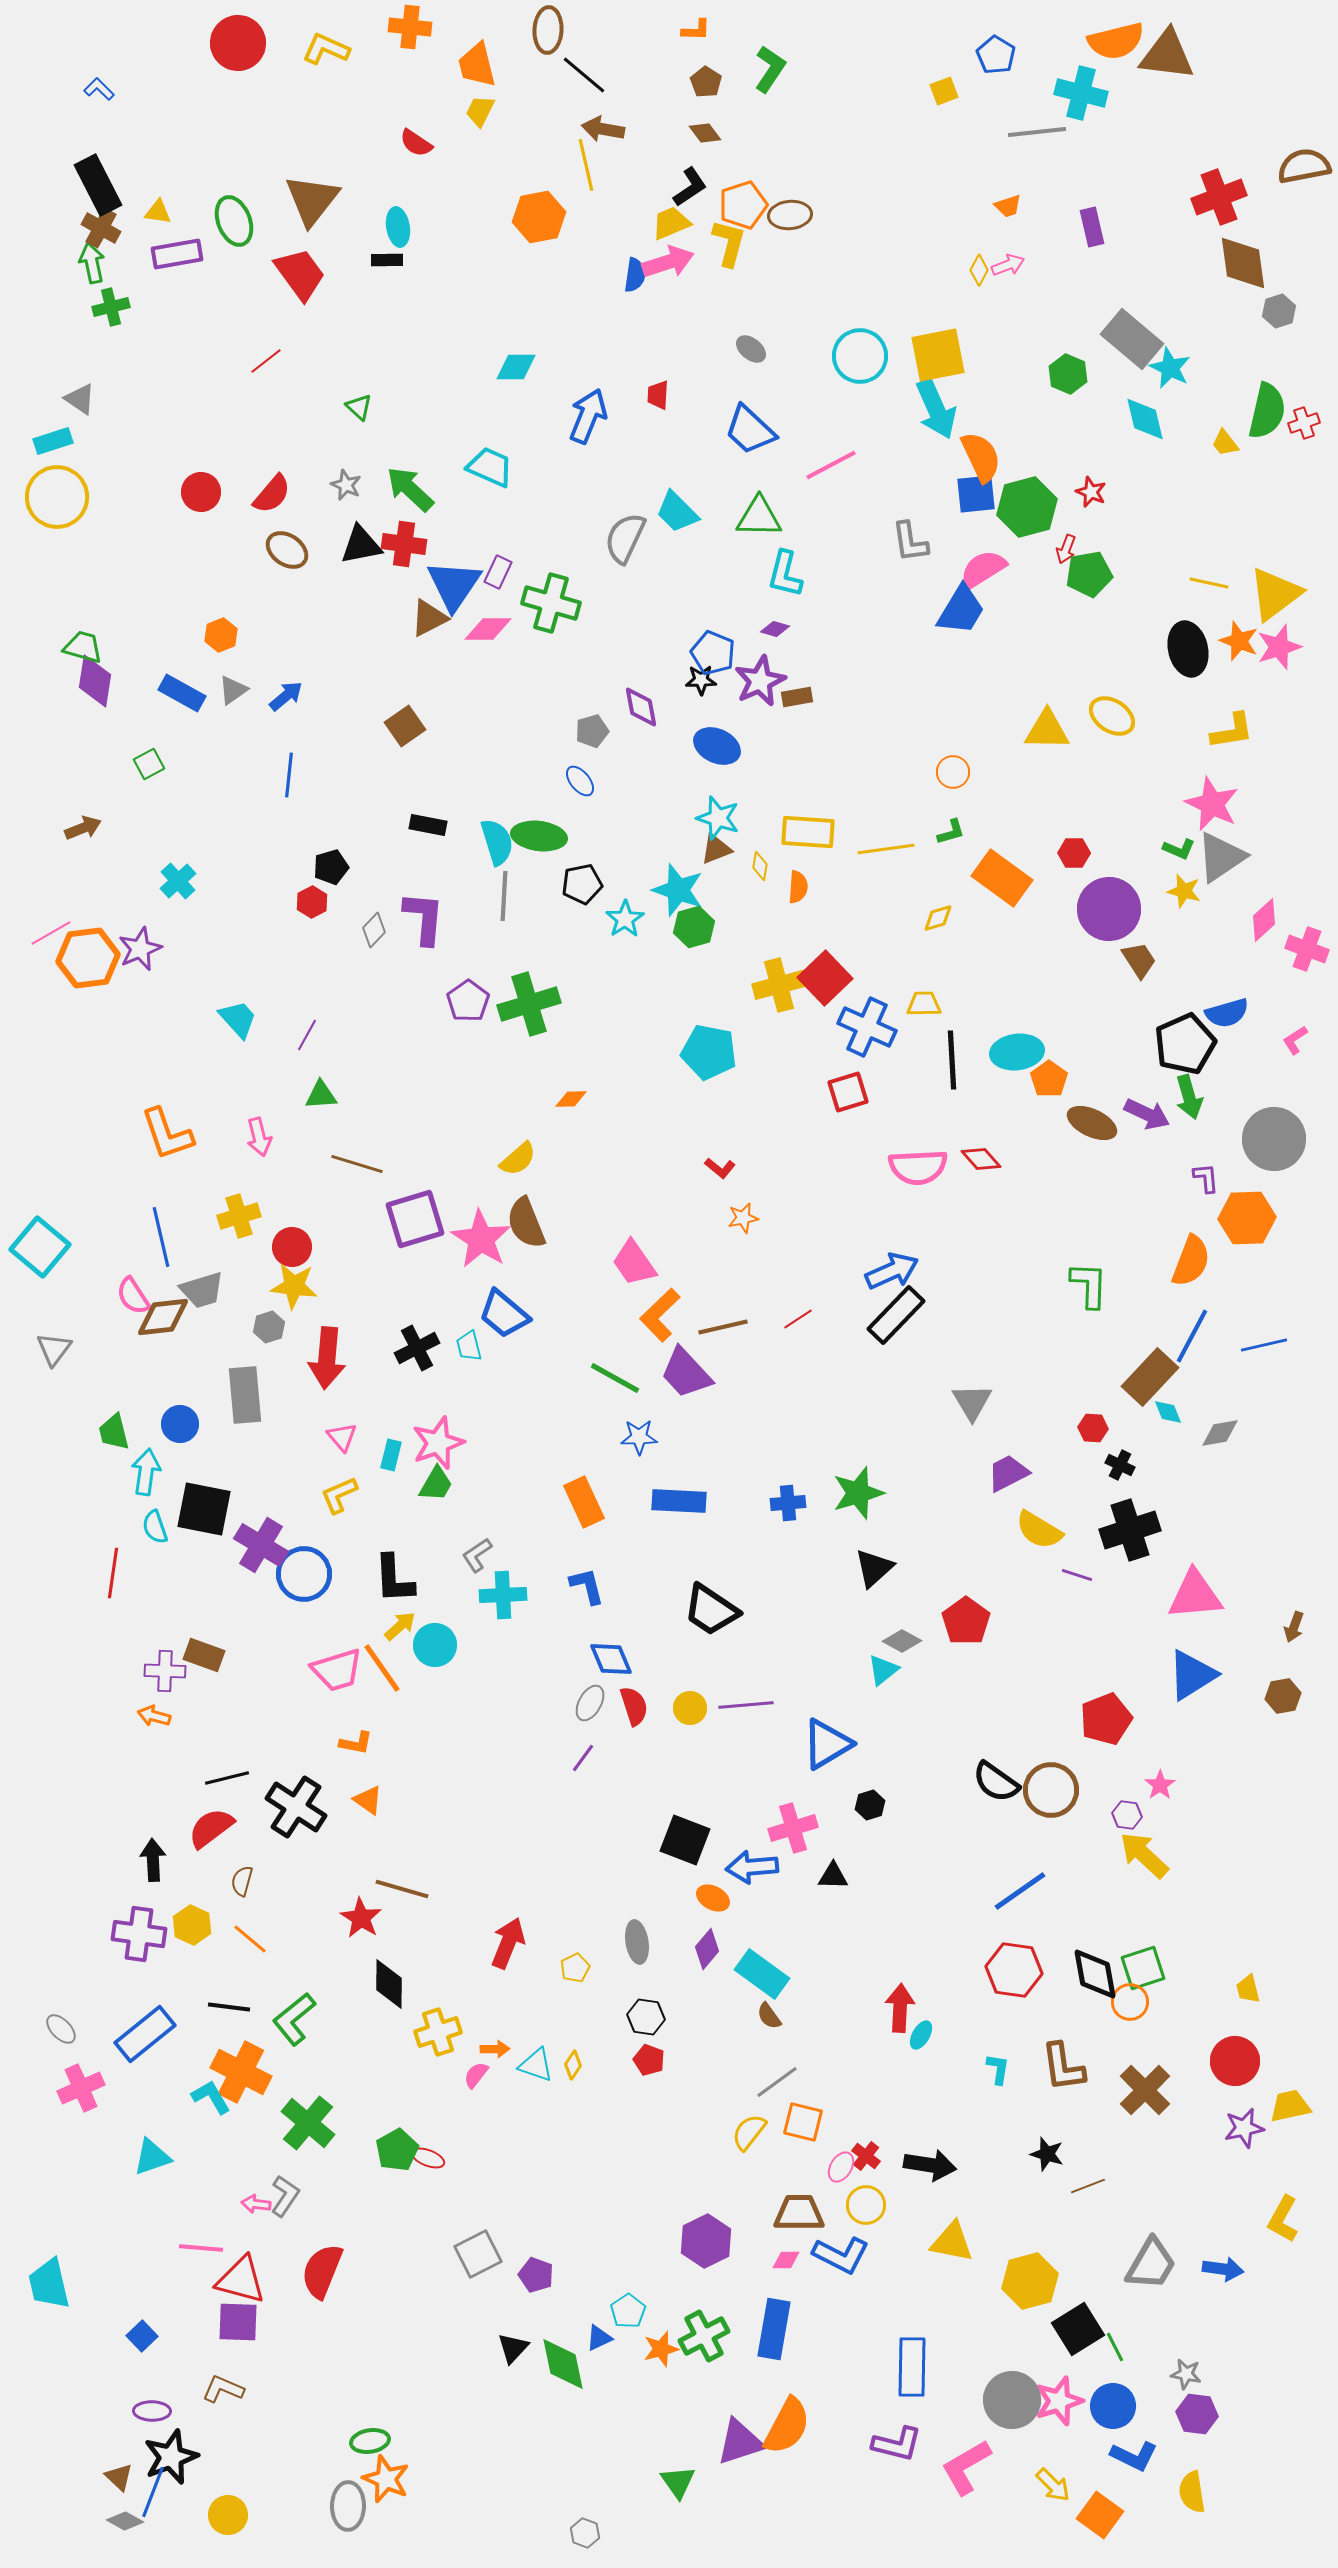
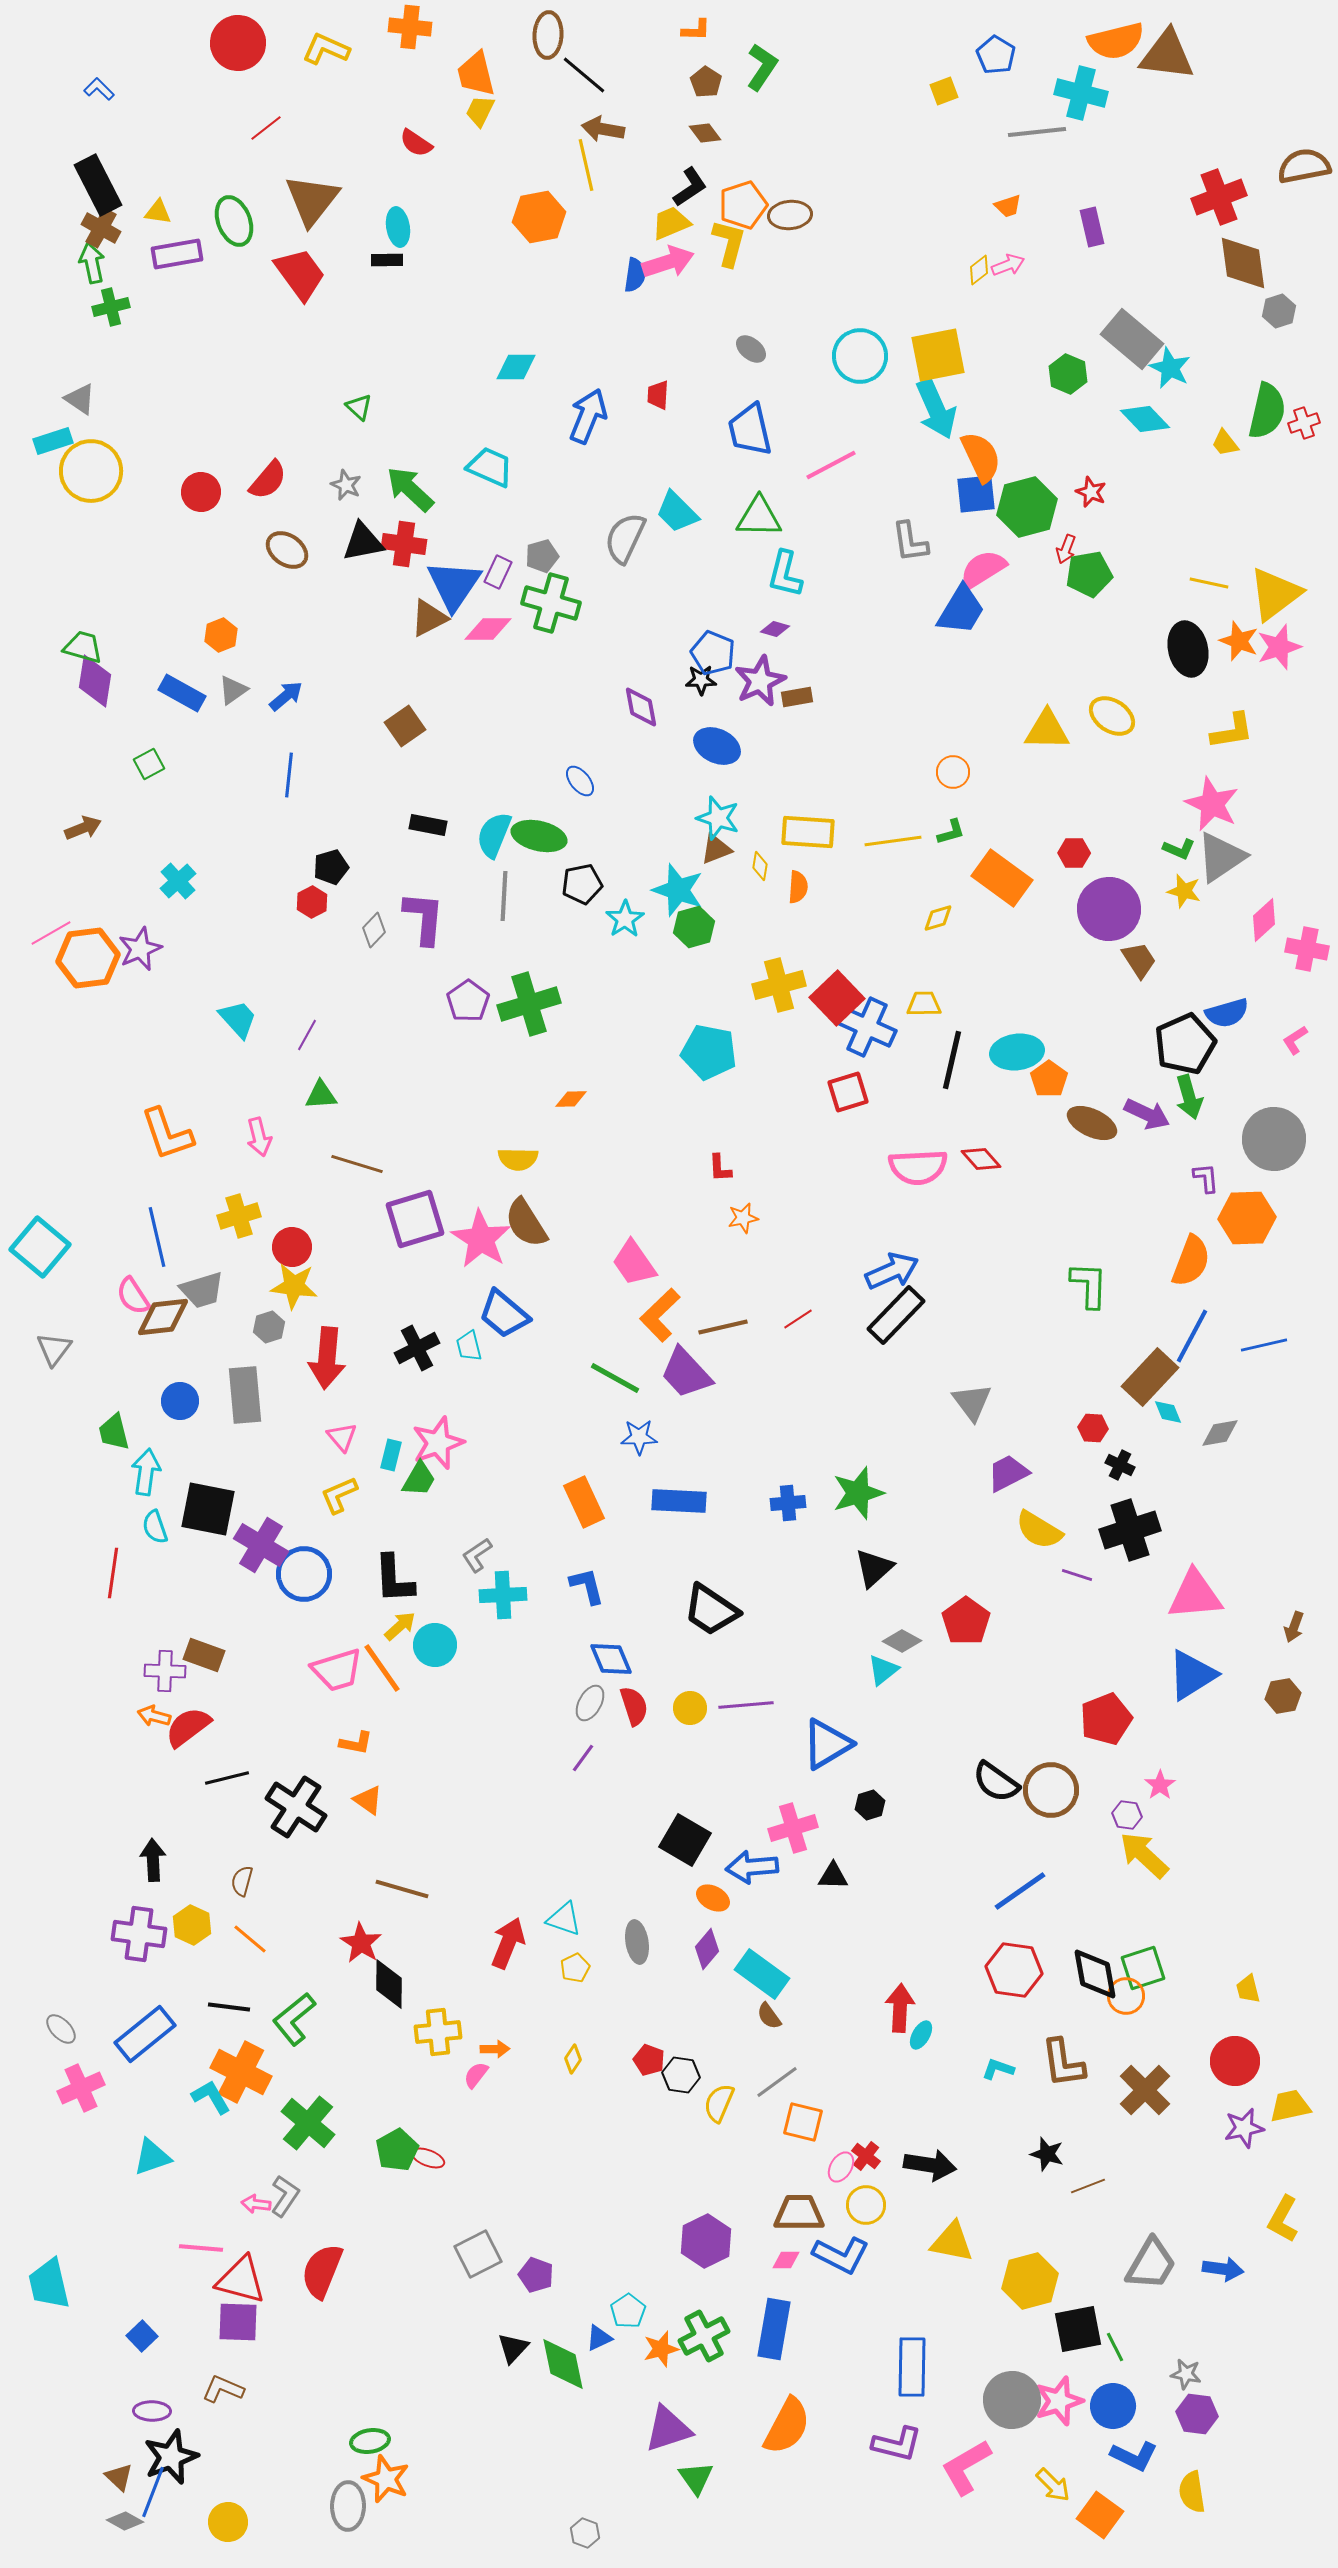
brown ellipse at (548, 30): moved 5 px down
orange trapezoid at (477, 65): moved 1 px left, 9 px down
green L-shape at (770, 69): moved 8 px left, 2 px up
yellow diamond at (979, 270): rotated 24 degrees clockwise
red line at (266, 361): moved 233 px up
cyan diamond at (1145, 419): rotated 30 degrees counterclockwise
blue trapezoid at (750, 430): rotated 34 degrees clockwise
red semicircle at (272, 494): moved 4 px left, 14 px up
yellow circle at (57, 497): moved 34 px right, 26 px up
black triangle at (361, 545): moved 2 px right, 3 px up
gray pentagon at (592, 731): moved 50 px left, 175 px up
green ellipse at (539, 836): rotated 6 degrees clockwise
cyan semicircle at (497, 842): moved 3 px left, 7 px up; rotated 141 degrees counterclockwise
yellow line at (886, 849): moved 7 px right, 8 px up
pink cross at (1307, 949): rotated 9 degrees counterclockwise
red square at (825, 978): moved 12 px right, 20 px down
black line at (952, 1060): rotated 16 degrees clockwise
yellow semicircle at (518, 1159): rotated 42 degrees clockwise
red L-shape at (720, 1168): rotated 48 degrees clockwise
brown semicircle at (526, 1223): rotated 10 degrees counterclockwise
blue line at (161, 1237): moved 4 px left
gray triangle at (972, 1402): rotated 6 degrees counterclockwise
blue circle at (180, 1424): moved 23 px up
green trapezoid at (436, 1484): moved 17 px left, 5 px up
black square at (204, 1509): moved 4 px right
red semicircle at (211, 1828): moved 23 px left, 101 px up
black square at (685, 1840): rotated 9 degrees clockwise
red star at (361, 1918): moved 25 px down
orange circle at (1130, 2002): moved 4 px left, 6 px up
black hexagon at (646, 2017): moved 35 px right, 58 px down
yellow cross at (438, 2032): rotated 12 degrees clockwise
cyan triangle at (536, 2065): moved 28 px right, 146 px up
yellow diamond at (573, 2065): moved 6 px up
brown L-shape at (1063, 2067): moved 4 px up
cyan L-shape at (998, 2069): rotated 80 degrees counterclockwise
yellow semicircle at (749, 2132): moved 30 px left, 29 px up; rotated 15 degrees counterclockwise
black square at (1078, 2329): rotated 21 degrees clockwise
purple triangle at (740, 2442): moved 72 px left, 13 px up
green triangle at (678, 2482): moved 18 px right, 4 px up
yellow circle at (228, 2515): moved 7 px down
